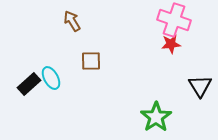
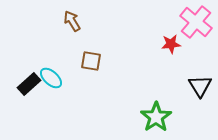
pink cross: moved 22 px right, 2 px down; rotated 20 degrees clockwise
brown square: rotated 10 degrees clockwise
cyan ellipse: rotated 20 degrees counterclockwise
